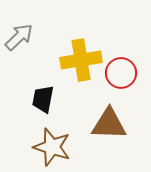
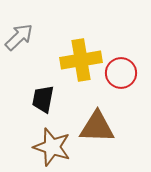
brown triangle: moved 12 px left, 3 px down
